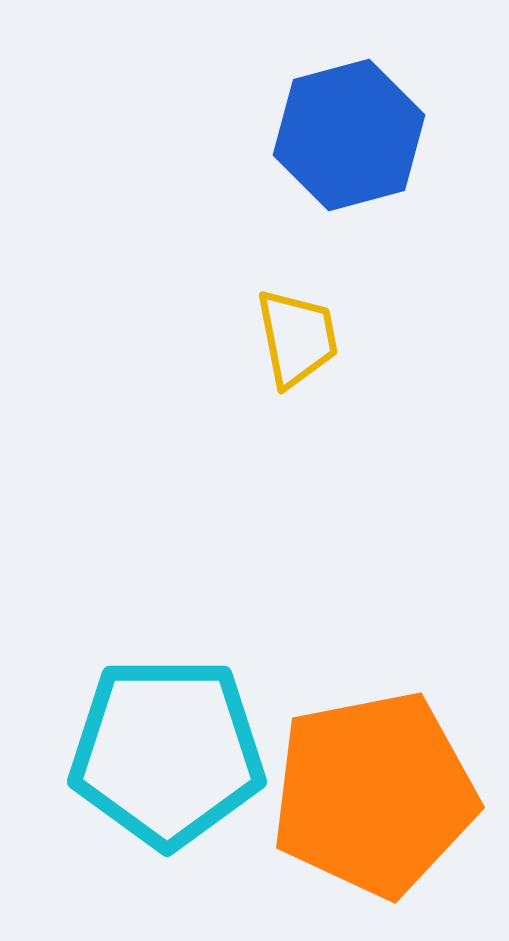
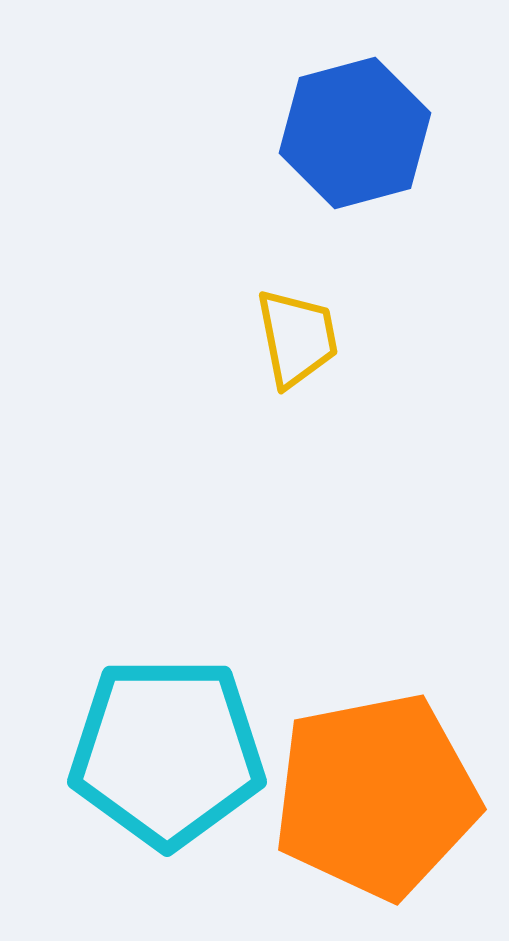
blue hexagon: moved 6 px right, 2 px up
orange pentagon: moved 2 px right, 2 px down
